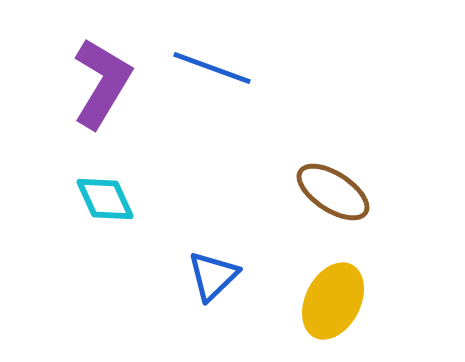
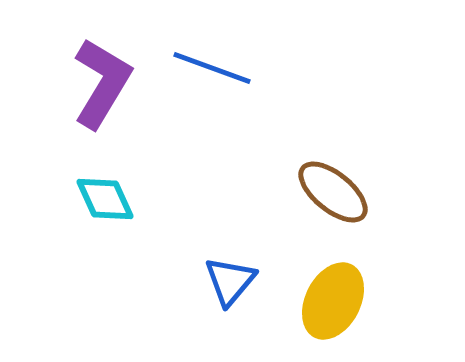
brown ellipse: rotated 6 degrees clockwise
blue triangle: moved 17 px right, 5 px down; rotated 6 degrees counterclockwise
